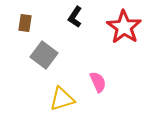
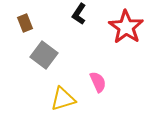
black L-shape: moved 4 px right, 3 px up
brown rectangle: rotated 30 degrees counterclockwise
red star: moved 2 px right
yellow triangle: moved 1 px right
